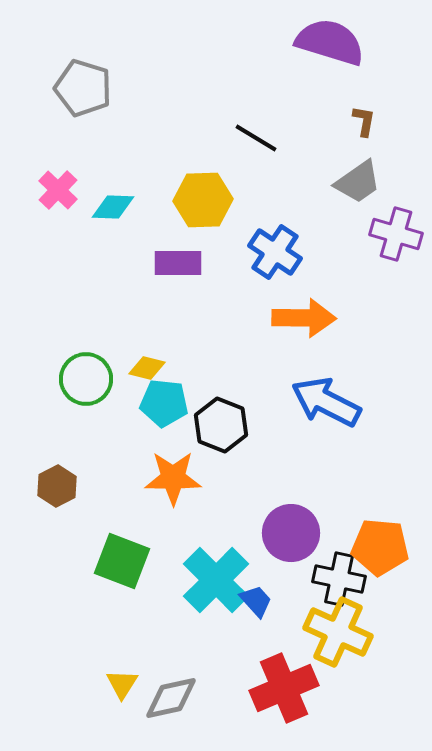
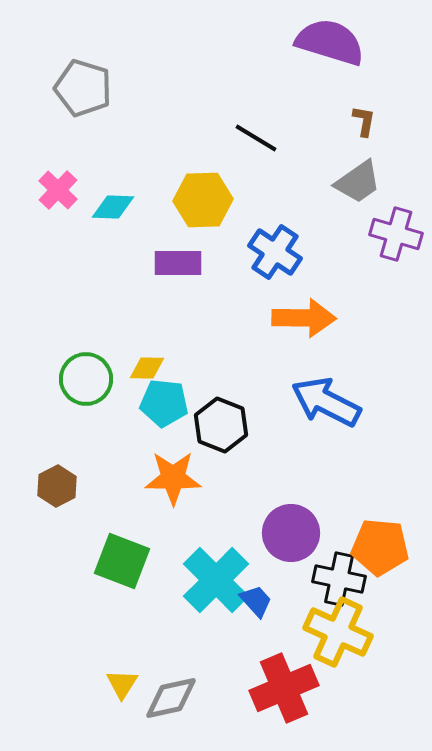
yellow diamond: rotated 12 degrees counterclockwise
